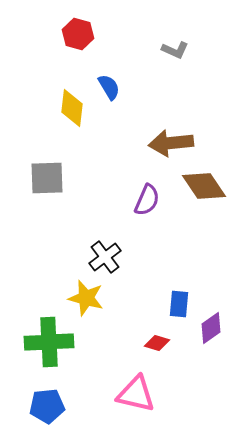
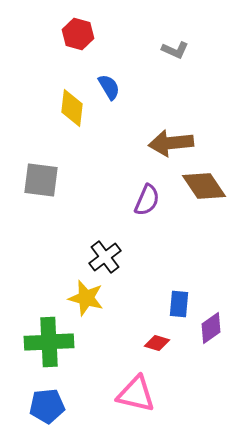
gray square: moved 6 px left, 2 px down; rotated 9 degrees clockwise
